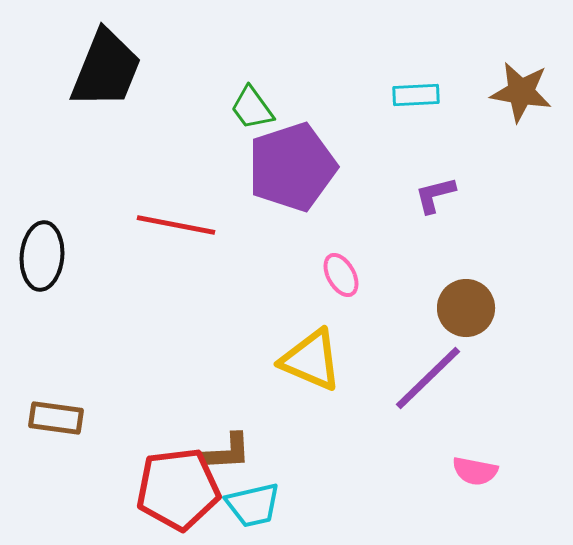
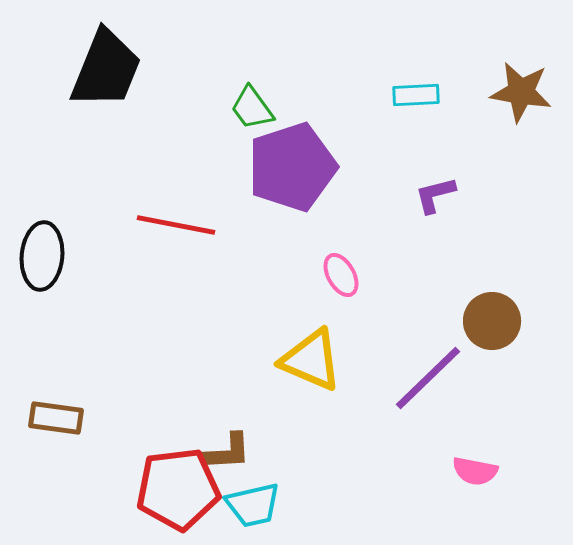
brown circle: moved 26 px right, 13 px down
